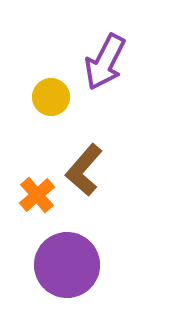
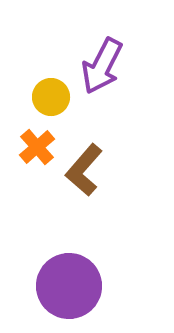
purple arrow: moved 3 px left, 4 px down
orange cross: moved 48 px up
purple circle: moved 2 px right, 21 px down
